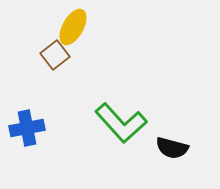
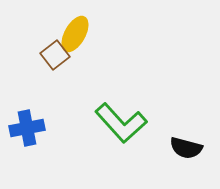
yellow ellipse: moved 2 px right, 7 px down
black semicircle: moved 14 px right
